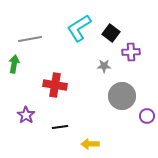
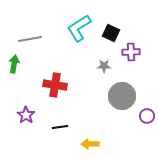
black square: rotated 12 degrees counterclockwise
